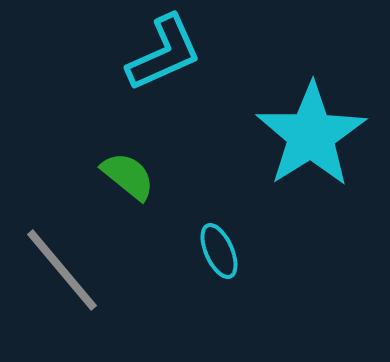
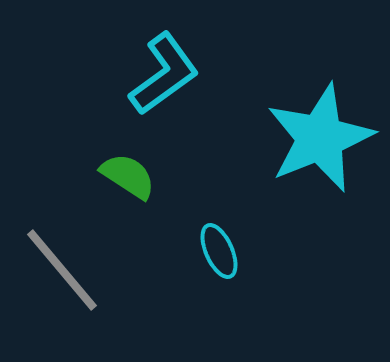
cyan L-shape: moved 21 px down; rotated 12 degrees counterclockwise
cyan star: moved 9 px right, 3 px down; rotated 10 degrees clockwise
green semicircle: rotated 6 degrees counterclockwise
